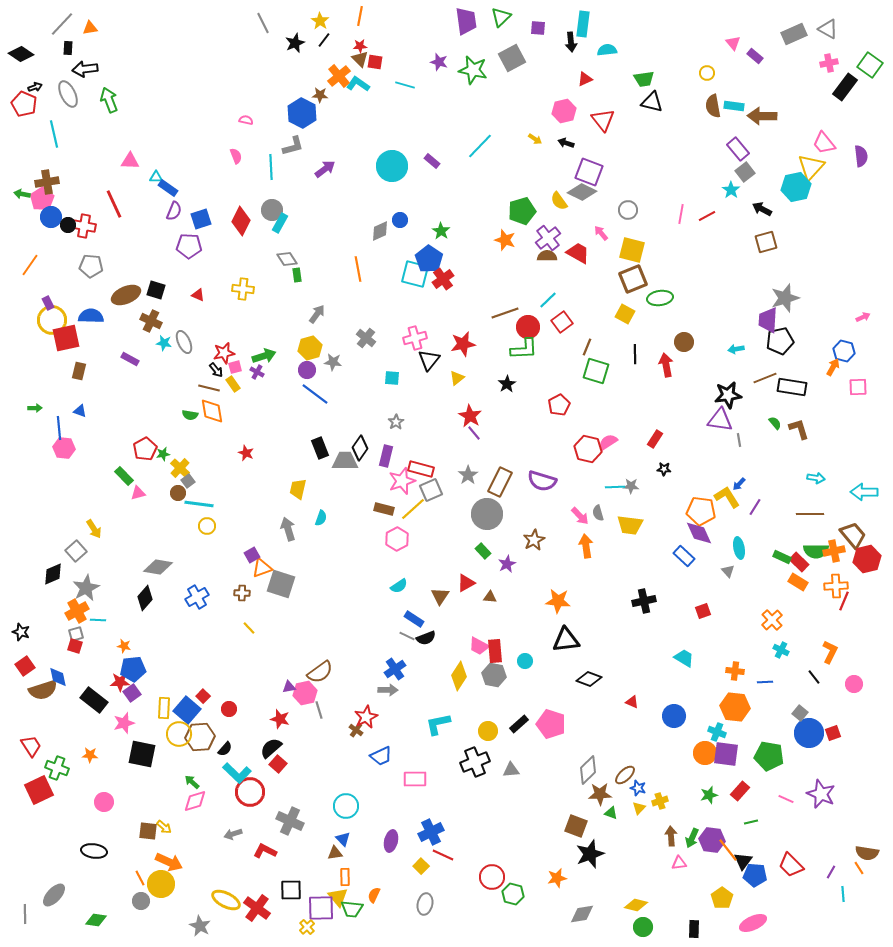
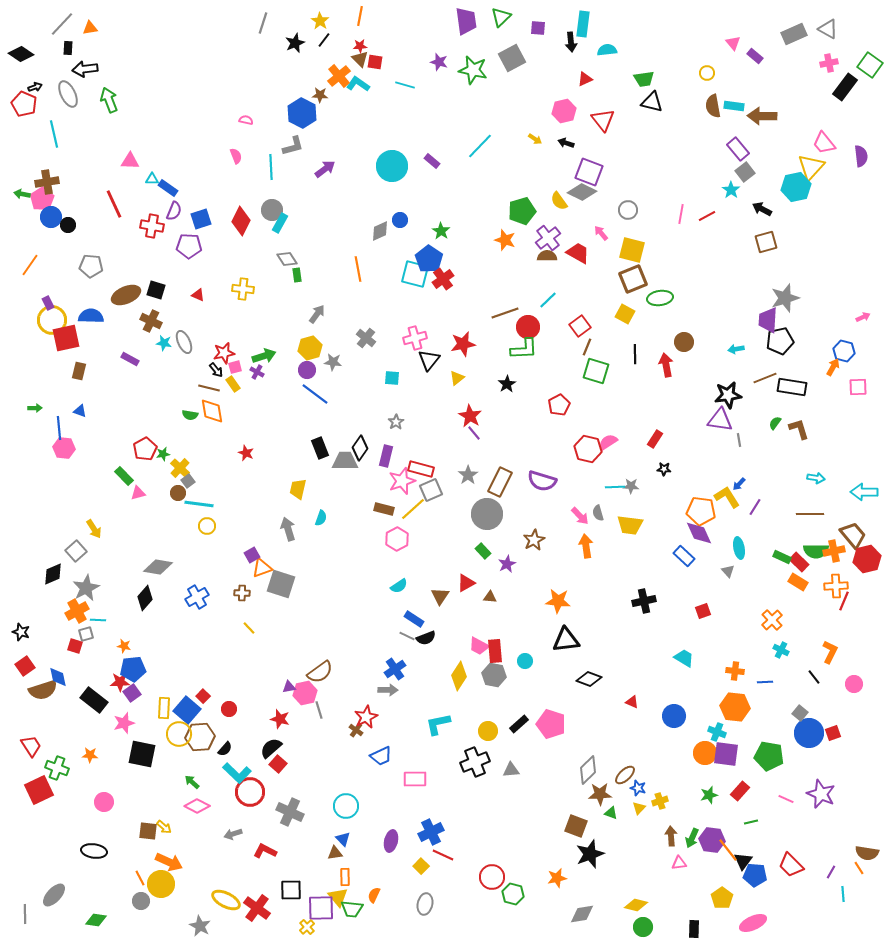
gray line at (263, 23): rotated 45 degrees clockwise
cyan triangle at (156, 177): moved 4 px left, 2 px down
red cross at (84, 226): moved 68 px right
red square at (562, 322): moved 18 px right, 4 px down
green semicircle at (775, 423): rotated 104 degrees counterclockwise
gray square at (76, 634): moved 10 px right
pink diamond at (195, 801): moved 2 px right, 5 px down; rotated 45 degrees clockwise
gray cross at (290, 821): moved 9 px up
